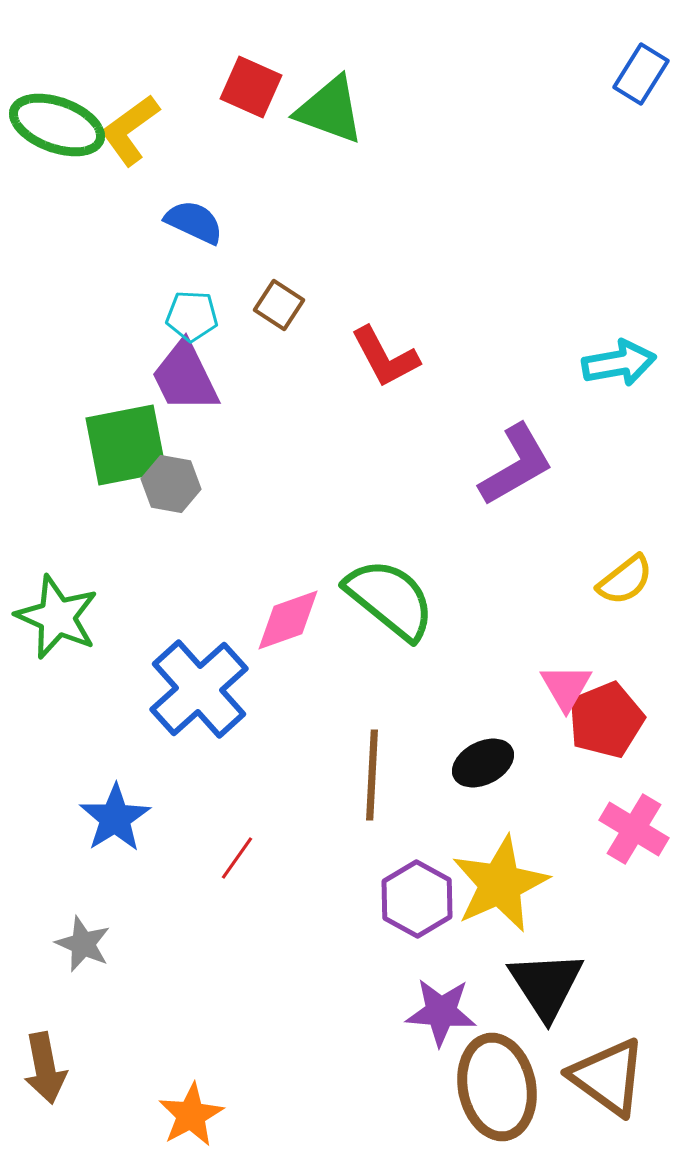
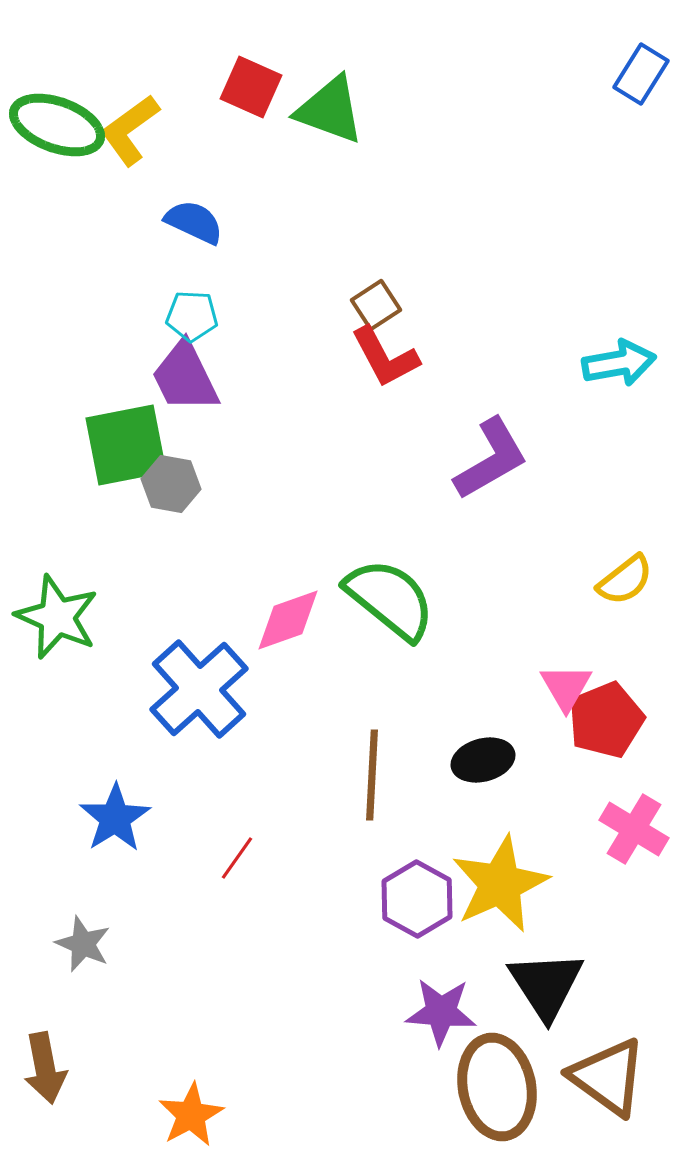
brown square: moved 97 px right; rotated 24 degrees clockwise
purple L-shape: moved 25 px left, 6 px up
black ellipse: moved 3 px up; rotated 12 degrees clockwise
